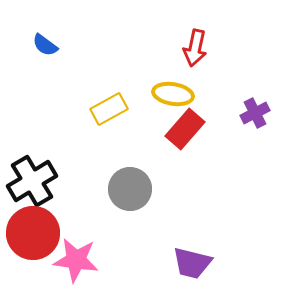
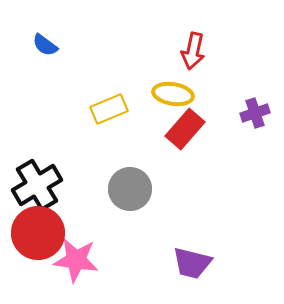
red arrow: moved 2 px left, 3 px down
yellow rectangle: rotated 6 degrees clockwise
purple cross: rotated 8 degrees clockwise
black cross: moved 5 px right, 4 px down
red circle: moved 5 px right
